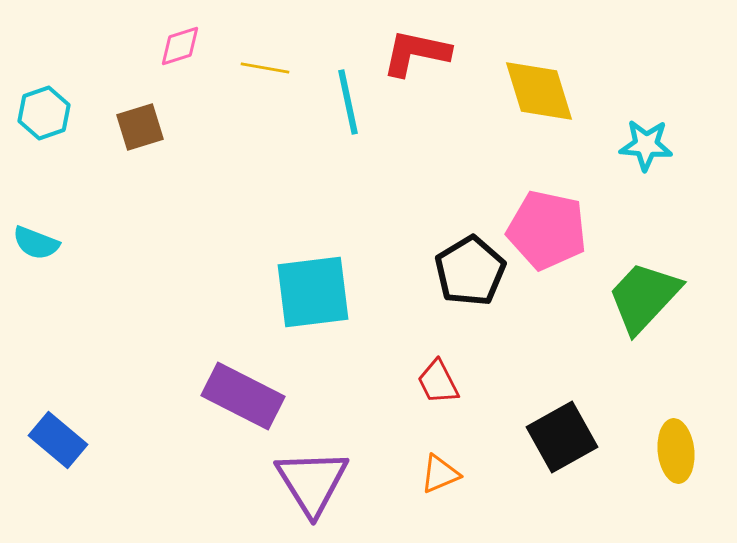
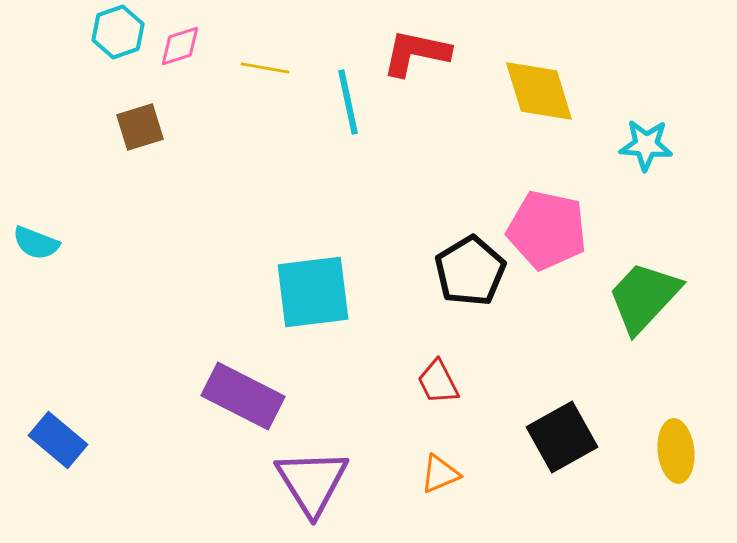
cyan hexagon: moved 74 px right, 81 px up
